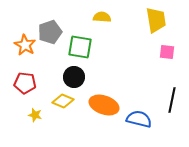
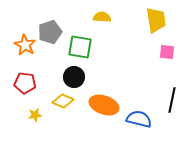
yellow star: rotated 24 degrees counterclockwise
